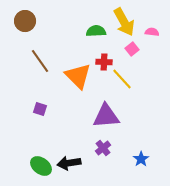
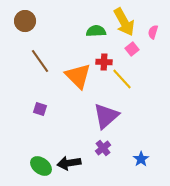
pink semicircle: moved 1 px right; rotated 80 degrees counterclockwise
purple triangle: rotated 36 degrees counterclockwise
